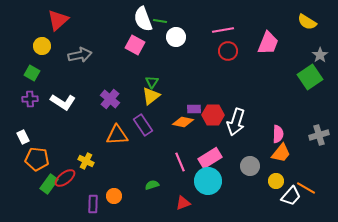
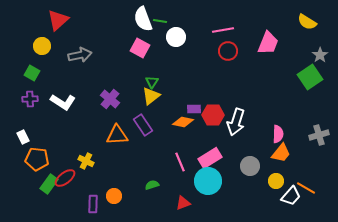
pink square at (135, 45): moved 5 px right, 3 px down
